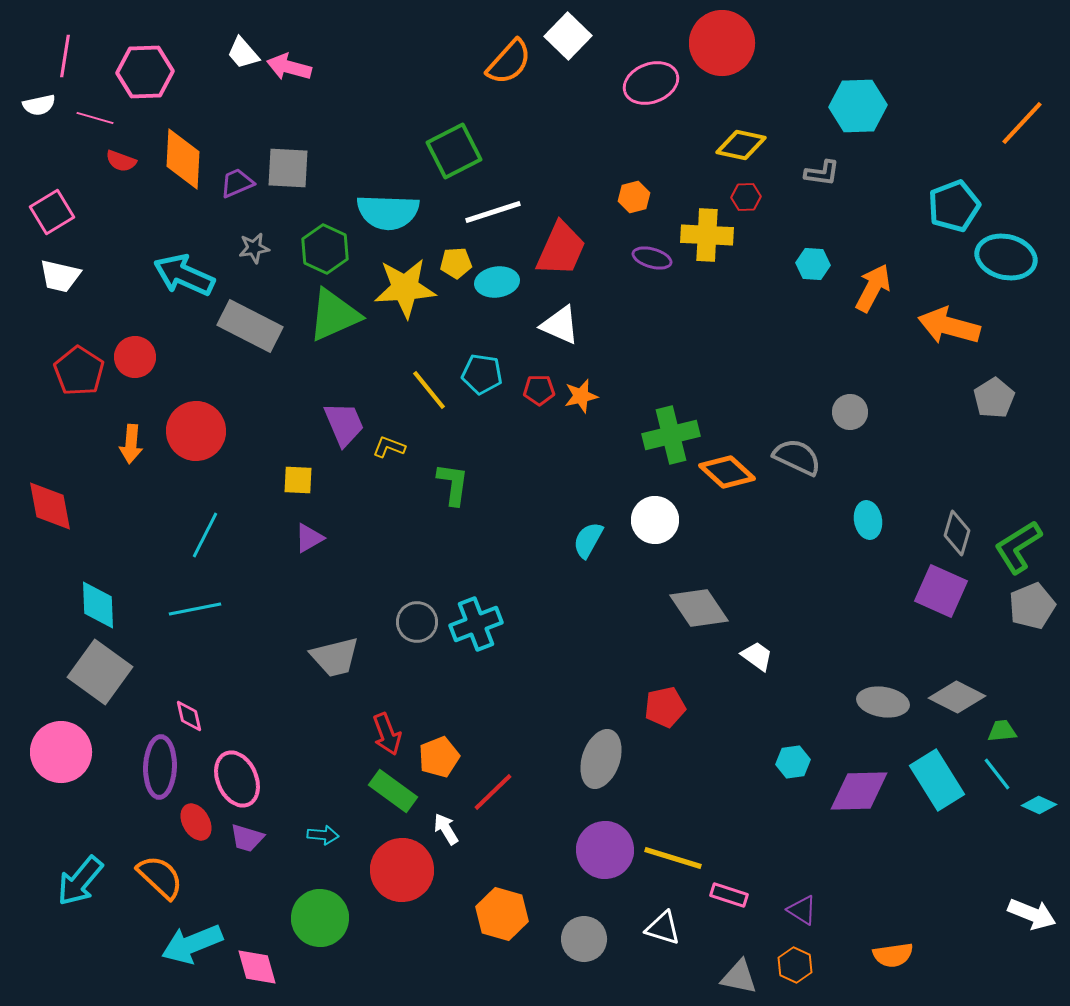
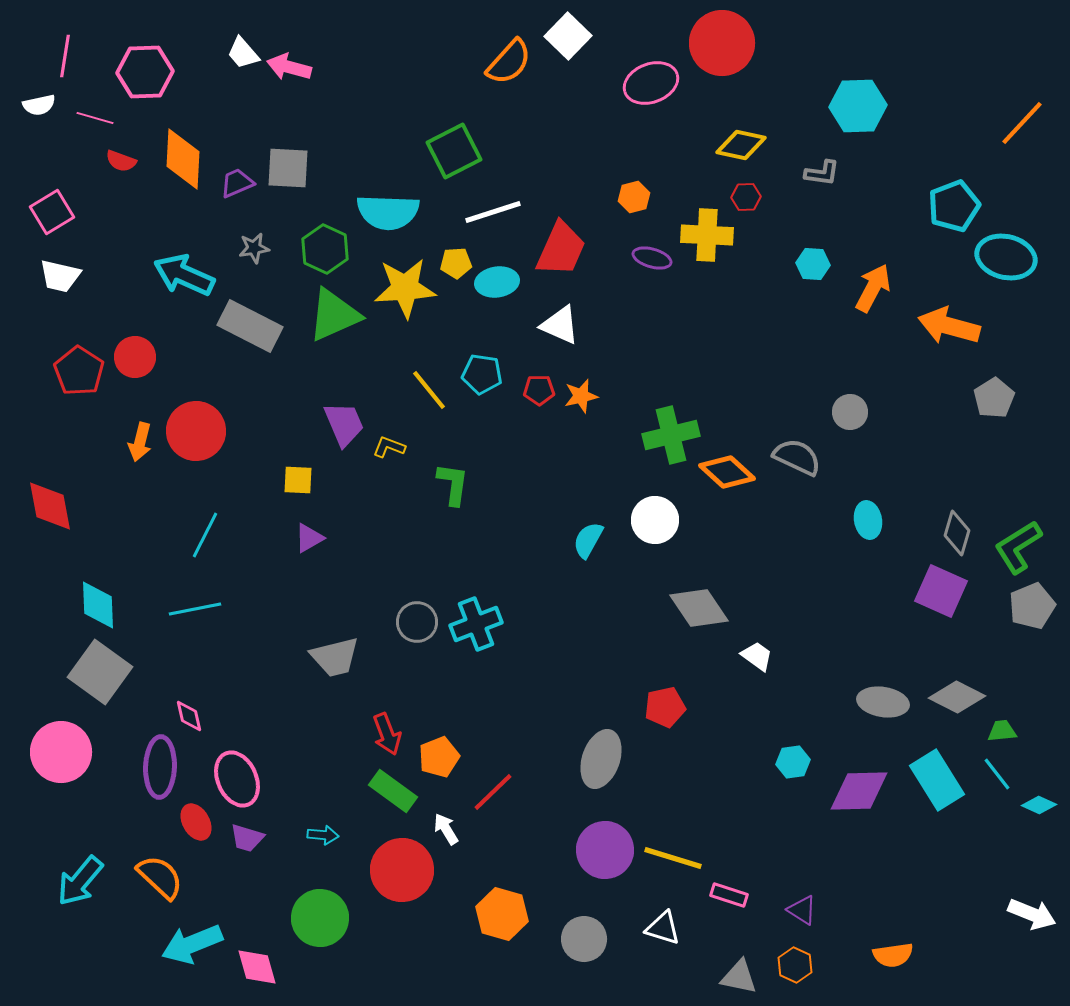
orange arrow at (131, 444): moved 9 px right, 2 px up; rotated 9 degrees clockwise
